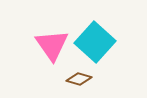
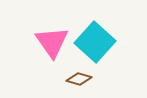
pink triangle: moved 3 px up
